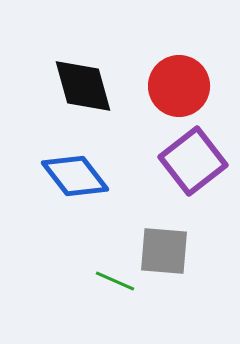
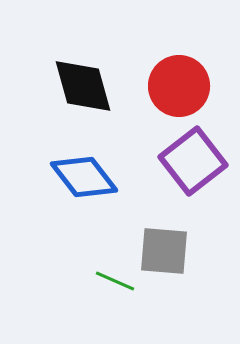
blue diamond: moved 9 px right, 1 px down
